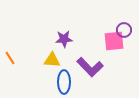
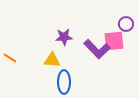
purple circle: moved 2 px right, 6 px up
purple star: moved 2 px up
orange line: rotated 24 degrees counterclockwise
purple L-shape: moved 7 px right, 18 px up
